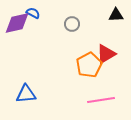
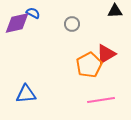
black triangle: moved 1 px left, 4 px up
